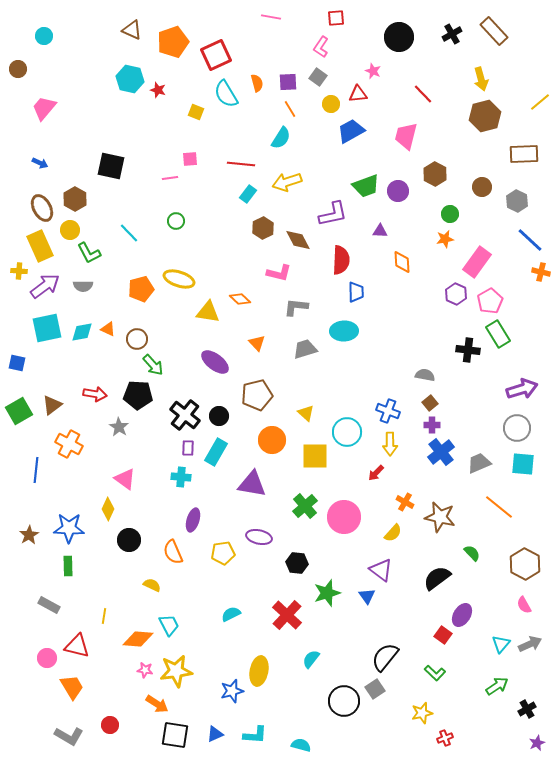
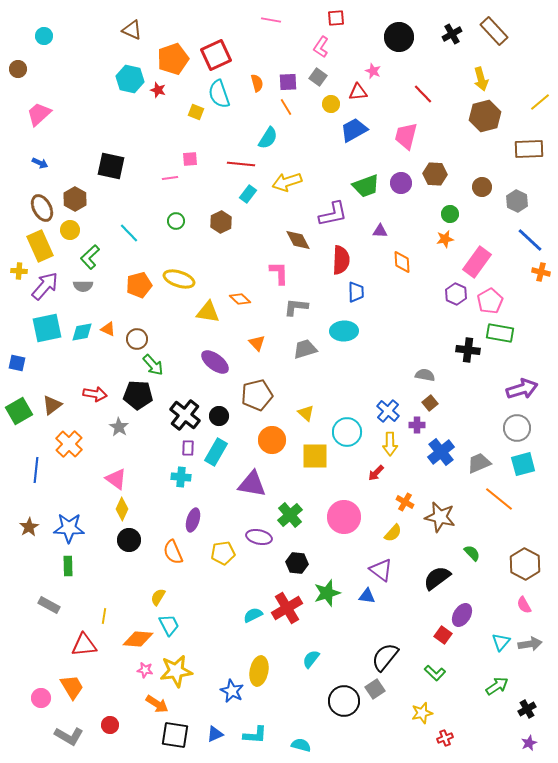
pink line at (271, 17): moved 3 px down
orange pentagon at (173, 42): moved 17 px down
cyan semicircle at (226, 94): moved 7 px left; rotated 12 degrees clockwise
red triangle at (358, 94): moved 2 px up
pink trapezoid at (44, 108): moved 5 px left, 6 px down; rotated 8 degrees clockwise
orange line at (290, 109): moved 4 px left, 2 px up
blue trapezoid at (351, 131): moved 3 px right, 1 px up
cyan semicircle at (281, 138): moved 13 px left
brown rectangle at (524, 154): moved 5 px right, 5 px up
brown hexagon at (435, 174): rotated 25 degrees counterclockwise
purple circle at (398, 191): moved 3 px right, 8 px up
brown hexagon at (263, 228): moved 42 px left, 6 px up
green L-shape at (89, 253): moved 1 px right, 4 px down; rotated 75 degrees clockwise
pink L-shape at (279, 273): rotated 105 degrees counterclockwise
purple arrow at (45, 286): rotated 12 degrees counterclockwise
orange pentagon at (141, 289): moved 2 px left, 4 px up
green rectangle at (498, 334): moved 2 px right, 1 px up; rotated 48 degrees counterclockwise
blue cross at (388, 411): rotated 20 degrees clockwise
purple cross at (432, 425): moved 15 px left
orange cross at (69, 444): rotated 16 degrees clockwise
cyan square at (523, 464): rotated 20 degrees counterclockwise
pink triangle at (125, 479): moved 9 px left
green cross at (305, 506): moved 15 px left, 9 px down
orange line at (499, 507): moved 8 px up
yellow diamond at (108, 509): moved 14 px right
brown star at (29, 535): moved 8 px up
yellow semicircle at (152, 585): moved 6 px right, 12 px down; rotated 84 degrees counterclockwise
blue triangle at (367, 596): rotated 48 degrees counterclockwise
cyan semicircle at (231, 614): moved 22 px right, 1 px down
red cross at (287, 615): moved 7 px up; rotated 16 degrees clockwise
cyan triangle at (501, 644): moved 2 px up
gray arrow at (530, 644): rotated 15 degrees clockwise
red triangle at (77, 646): moved 7 px right, 1 px up; rotated 20 degrees counterclockwise
pink circle at (47, 658): moved 6 px left, 40 px down
blue star at (232, 691): rotated 30 degrees counterclockwise
purple star at (537, 743): moved 8 px left
